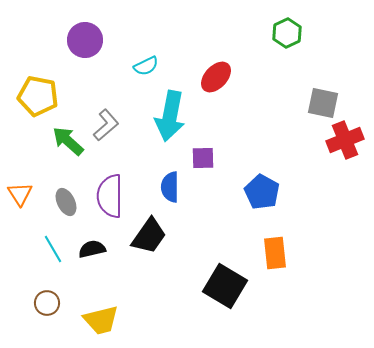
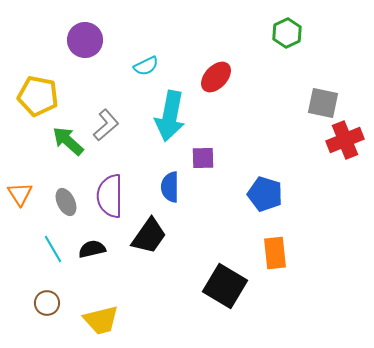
blue pentagon: moved 3 px right, 2 px down; rotated 12 degrees counterclockwise
